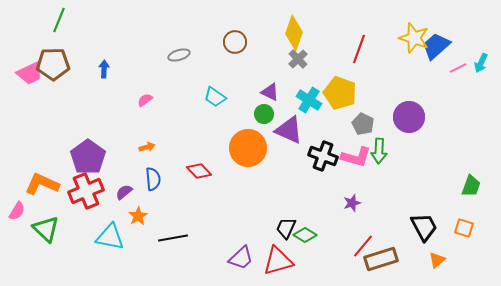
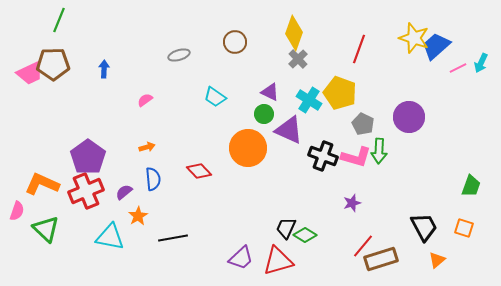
pink semicircle at (17, 211): rotated 12 degrees counterclockwise
